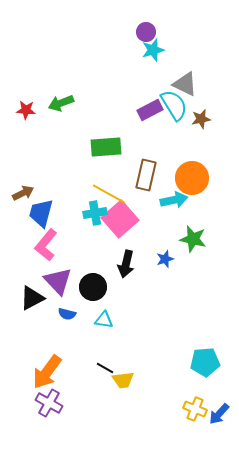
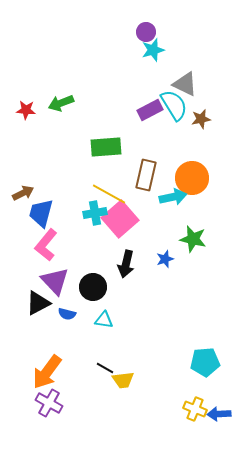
cyan arrow: moved 1 px left, 3 px up
purple triangle: moved 3 px left
black triangle: moved 6 px right, 5 px down
blue arrow: rotated 45 degrees clockwise
